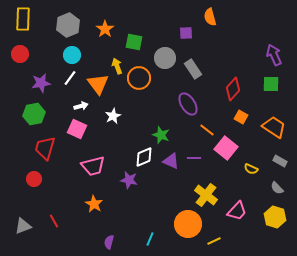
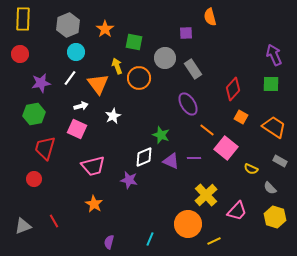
cyan circle at (72, 55): moved 4 px right, 3 px up
gray semicircle at (277, 188): moved 7 px left
yellow cross at (206, 195): rotated 10 degrees clockwise
